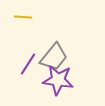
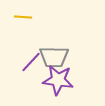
gray trapezoid: rotated 52 degrees clockwise
purple line: moved 3 px right, 2 px up; rotated 10 degrees clockwise
